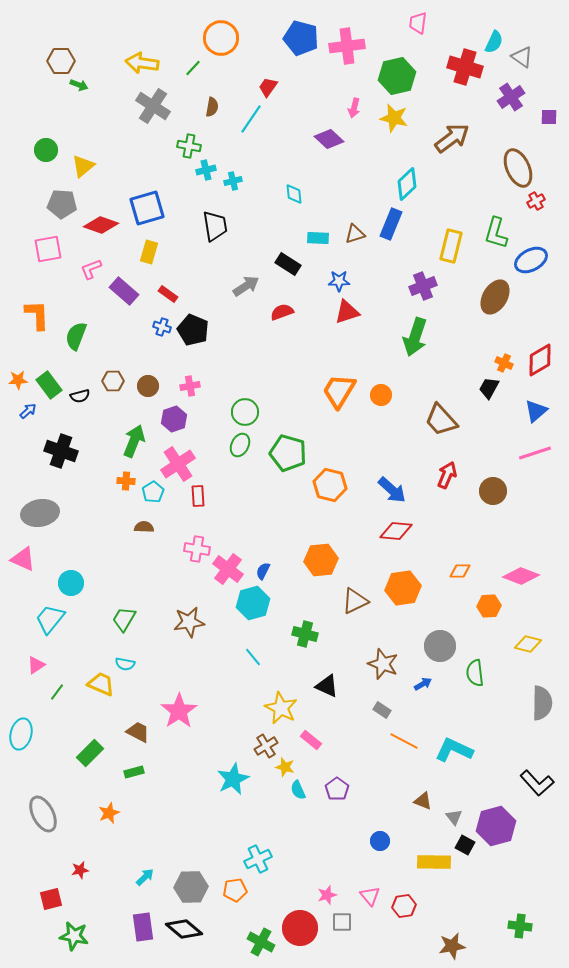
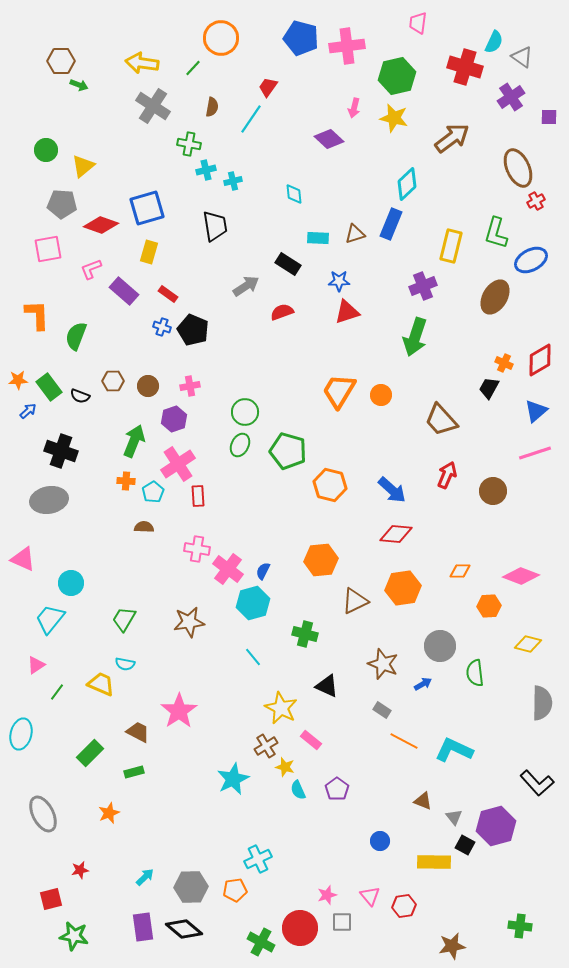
green cross at (189, 146): moved 2 px up
green rectangle at (49, 385): moved 2 px down
black semicircle at (80, 396): rotated 36 degrees clockwise
green pentagon at (288, 453): moved 2 px up
gray ellipse at (40, 513): moved 9 px right, 13 px up
red diamond at (396, 531): moved 3 px down
